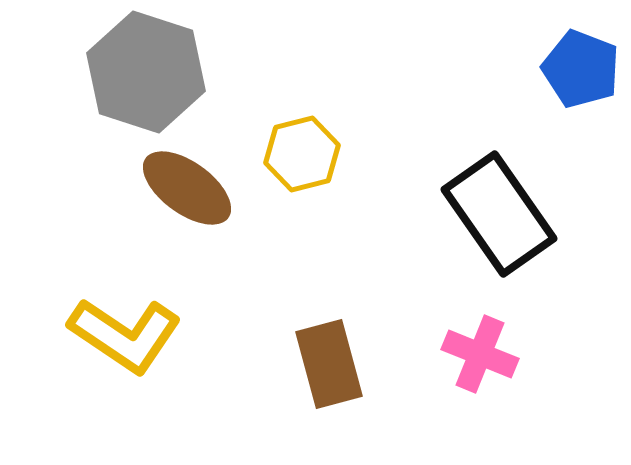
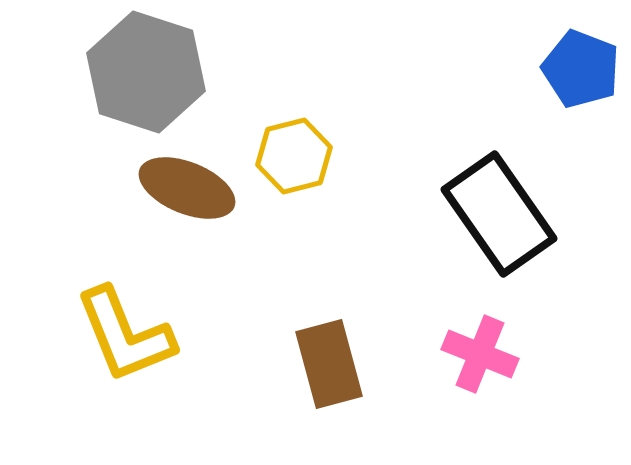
yellow hexagon: moved 8 px left, 2 px down
brown ellipse: rotated 14 degrees counterclockwise
yellow L-shape: rotated 34 degrees clockwise
